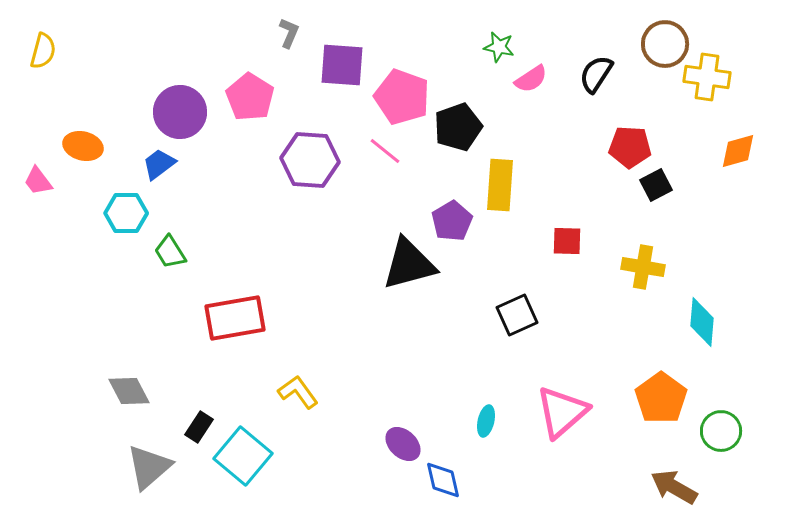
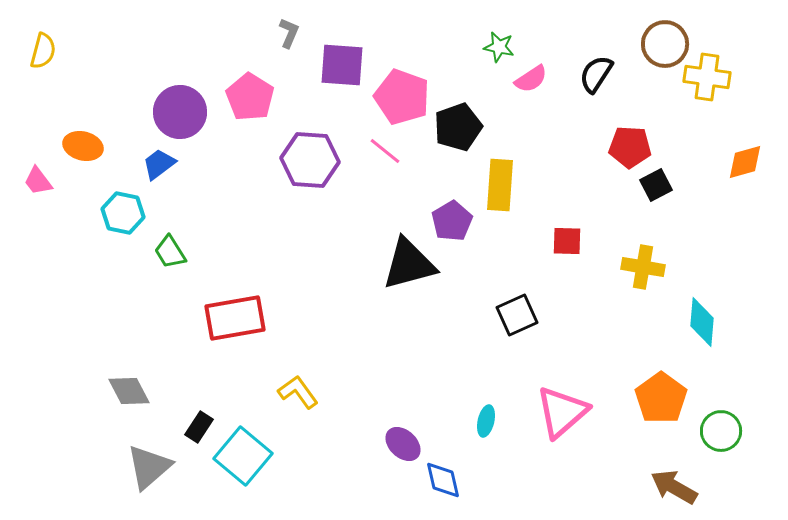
orange diamond at (738, 151): moved 7 px right, 11 px down
cyan hexagon at (126, 213): moved 3 px left; rotated 12 degrees clockwise
